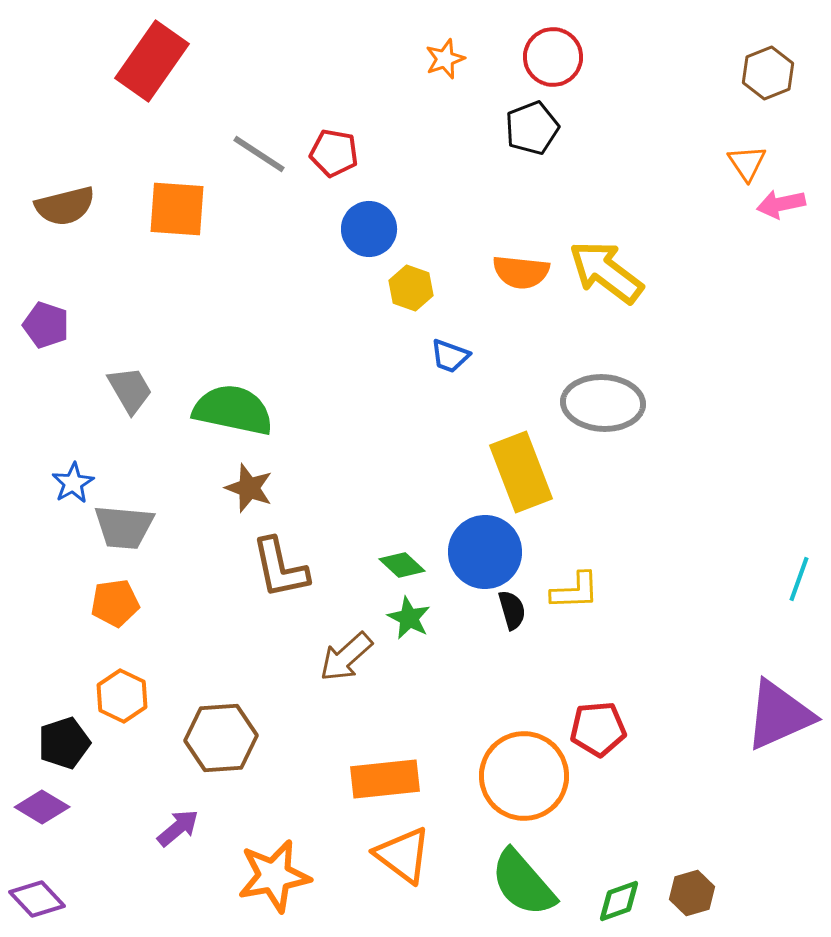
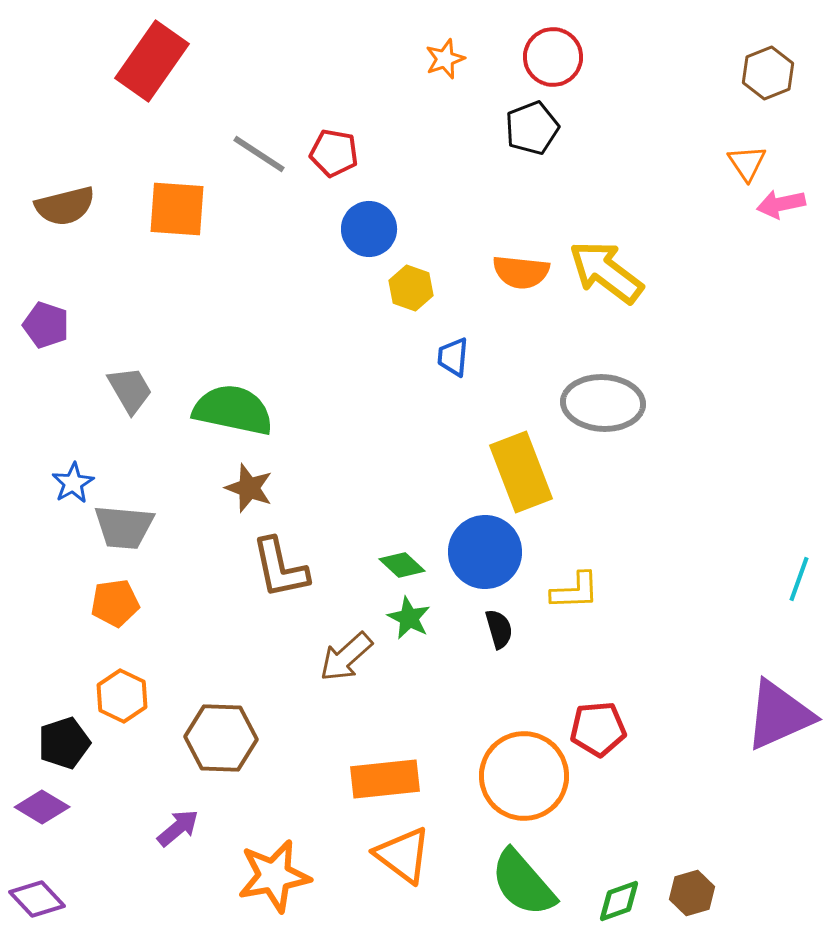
blue trapezoid at (450, 356): moved 3 px right, 1 px down; rotated 75 degrees clockwise
black semicircle at (512, 610): moved 13 px left, 19 px down
brown hexagon at (221, 738): rotated 6 degrees clockwise
